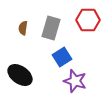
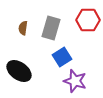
black ellipse: moved 1 px left, 4 px up
